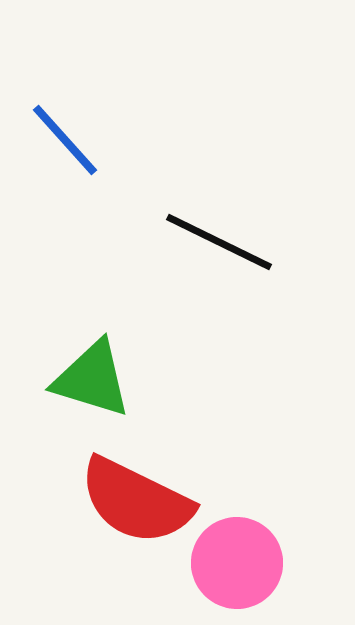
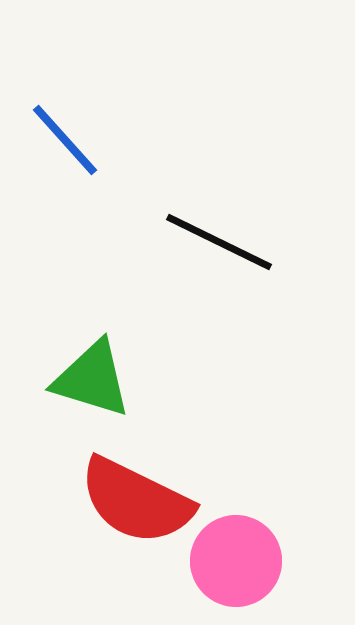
pink circle: moved 1 px left, 2 px up
